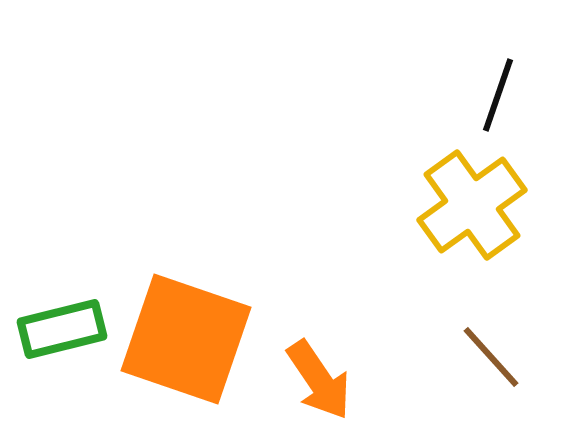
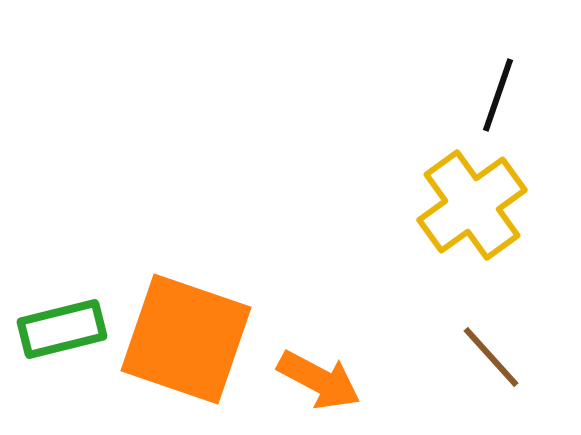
orange arrow: rotated 28 degrees counterclockwise
